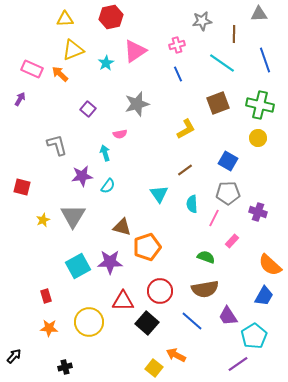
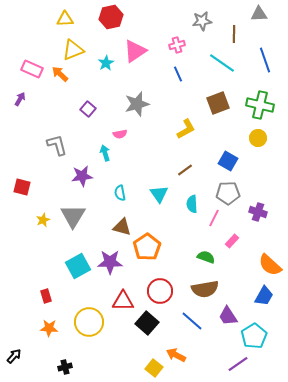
cyan semicircle at (108, 186): moved 12 px right, 7 px down; rotated 133 degrees clockwise
orange pentagon at (147, 247): rotated 16 degrees counterclockwise
